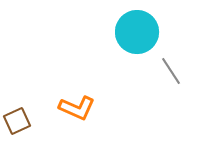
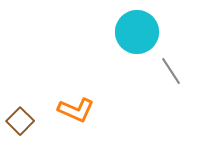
orange L-shape: moved 1 px left, 2 px down
brown square: moved 3 px right; rotated 20 degrees counterclockwise
